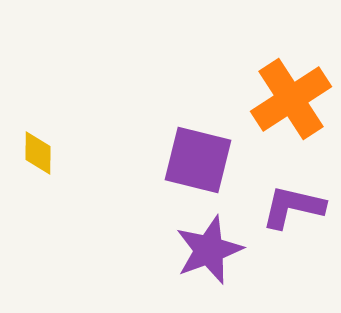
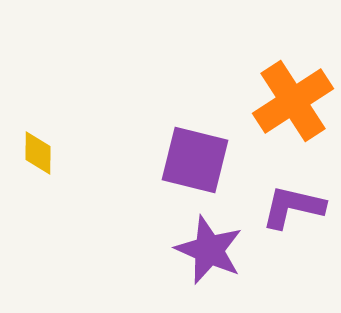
orange cross: moved 2 px right, 2 px down
purple square: moved 3 px left
purple star: rotated 28 degrees counterclockwise
